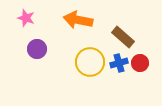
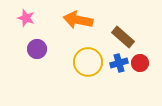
yellow circle: moved 2 px left
